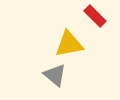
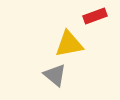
red rectangle: rotated 65 degrees counterclockwise
